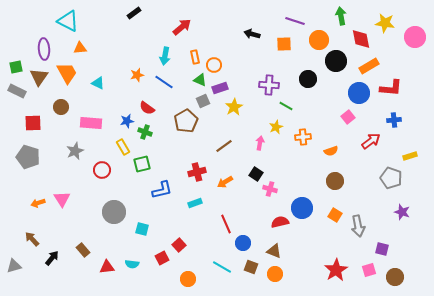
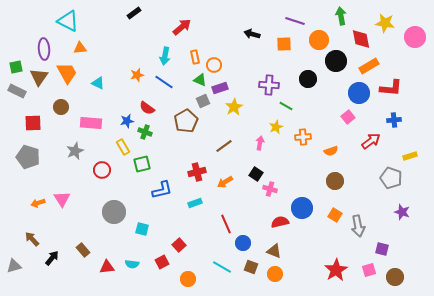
red square at (162, 258): moved 4 px down
